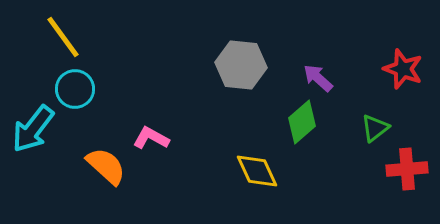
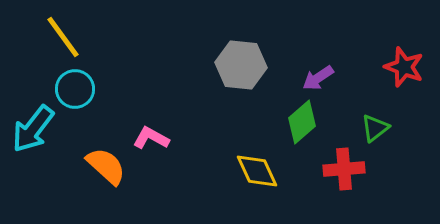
red star: moved 1 px right, 2 px up
purple arrow: rotated 76 degrees counterclockwise
red cross: moved 63 px left
